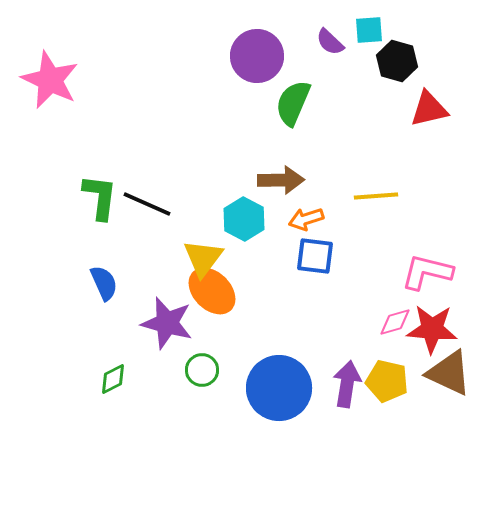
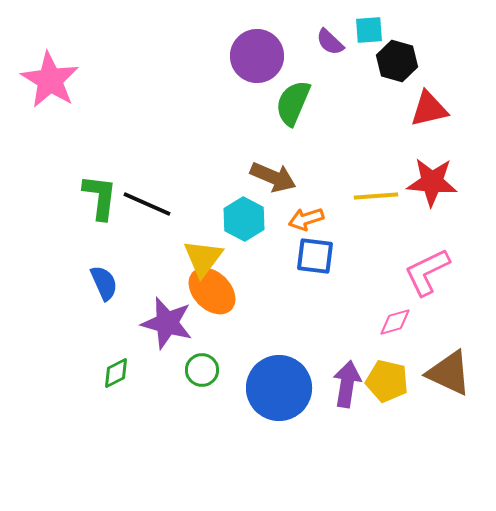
pink star: rotated 6 degrees clockwise
brown arrow: moved 8 px left, 3 px up; rotated 24 degrees clockwise
pink L-shape: rotated 40 degrees counterclockwise
red star: moved 147 px up
green diamond: moved 3 px right, 6 px up
